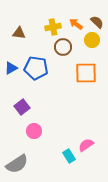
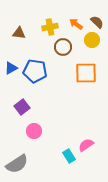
yellow cross: moved 3 px left
blue pentagon: moved 1 px left, 3 px down
